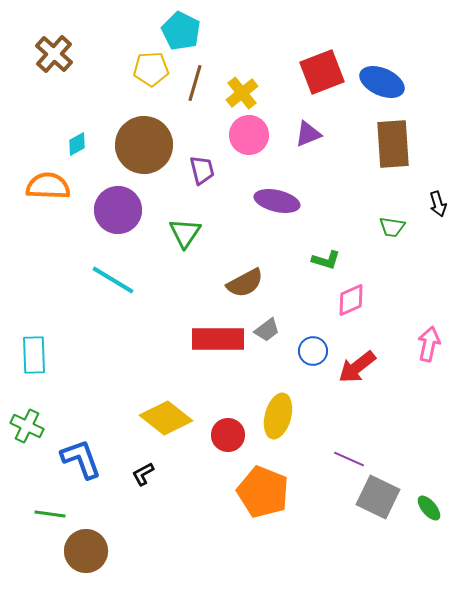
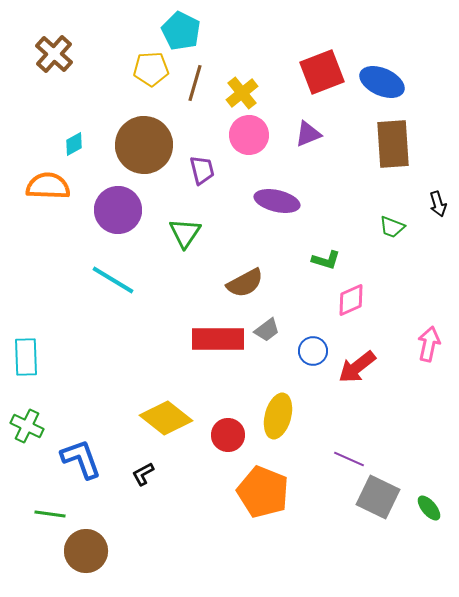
cyan diamond at (77, 144): moved 3 px left
green trapezoid at (392, 227): rotated 12 degrees clockwise
cyan rectangle at (34, 355): moved 8 px left, 2 px down
